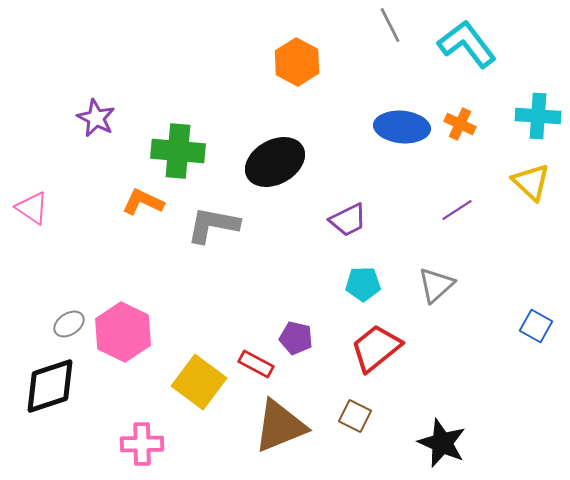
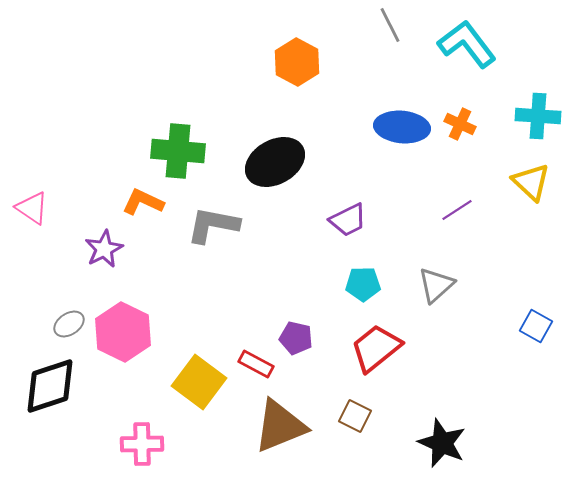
purple star: moved 8 px right, 131 px down; rotated 18 degrees clockwise
